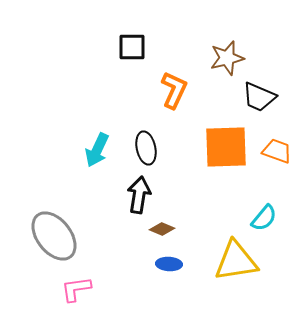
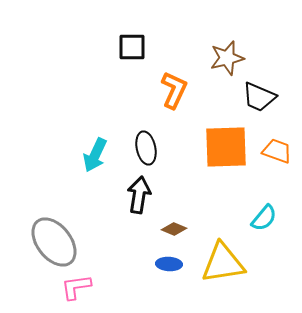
cyan arrow: moved 2 px left, 5 px down
brown diamond: moved 12 px right
gray ellipse: moved 6 px down
yellow triangle: moved 13 px left, 2 px down
pink L-shape: moved 2 px up
